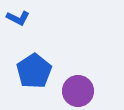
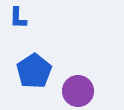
blue L-shape: rotated 65 degrees clockwise
